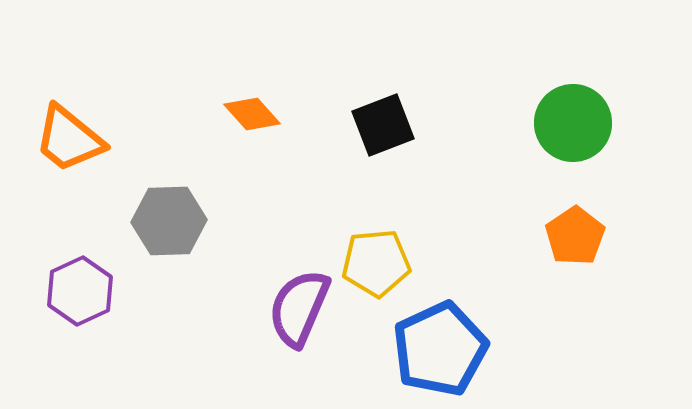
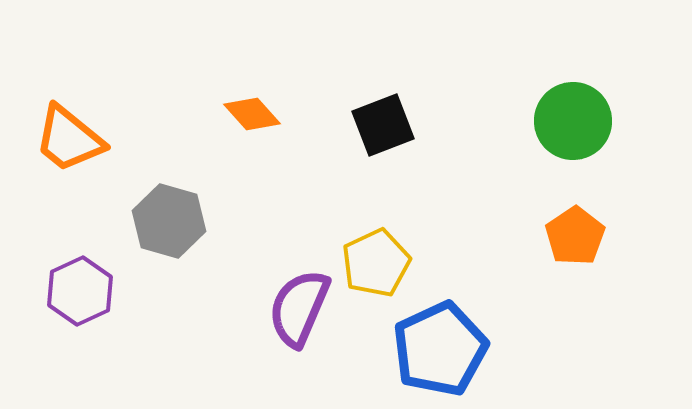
green circle: moved 2 px up
gray hexagon: rotated 18 degrees clockwise
yellow pentagon: rotated 20 degrees counterclockwise
